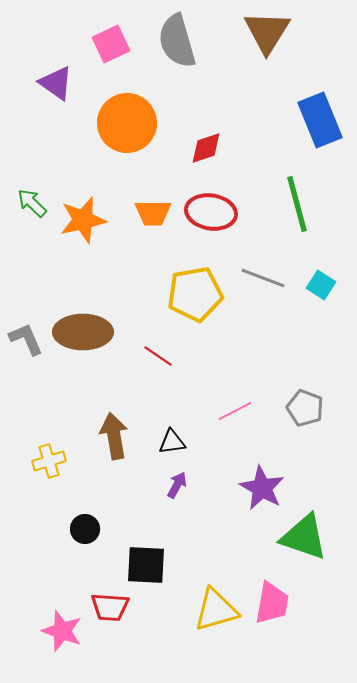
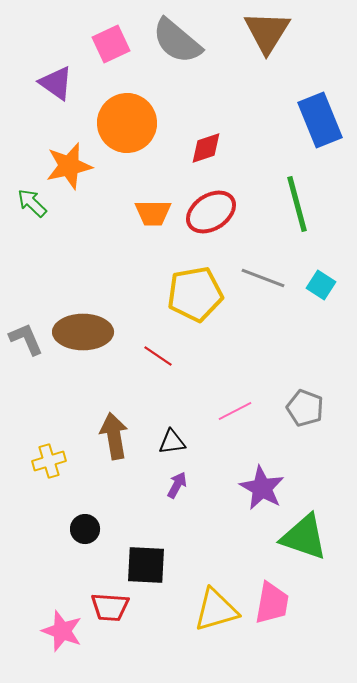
gray semicircle: rotated 34 degrees counterclockwise
red ellipse: rotated 42 degrees counterclockwise
orange star: moved 14 px left, 54 px up
